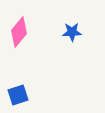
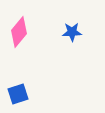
blue square: moved 1 px up
